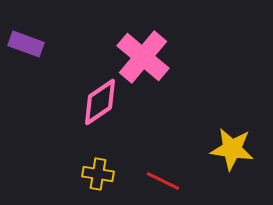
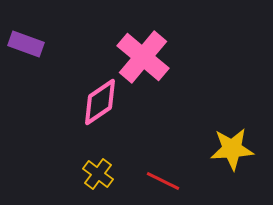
yellow star: rotated 12 degrees counterclockwise
yellow cross: rotated 28 degrees clockwise
